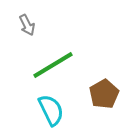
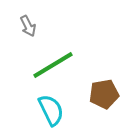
gray arrow: moved 1 px right, 1 px down
brown pentagon: rotated 20 degrees clockwise
